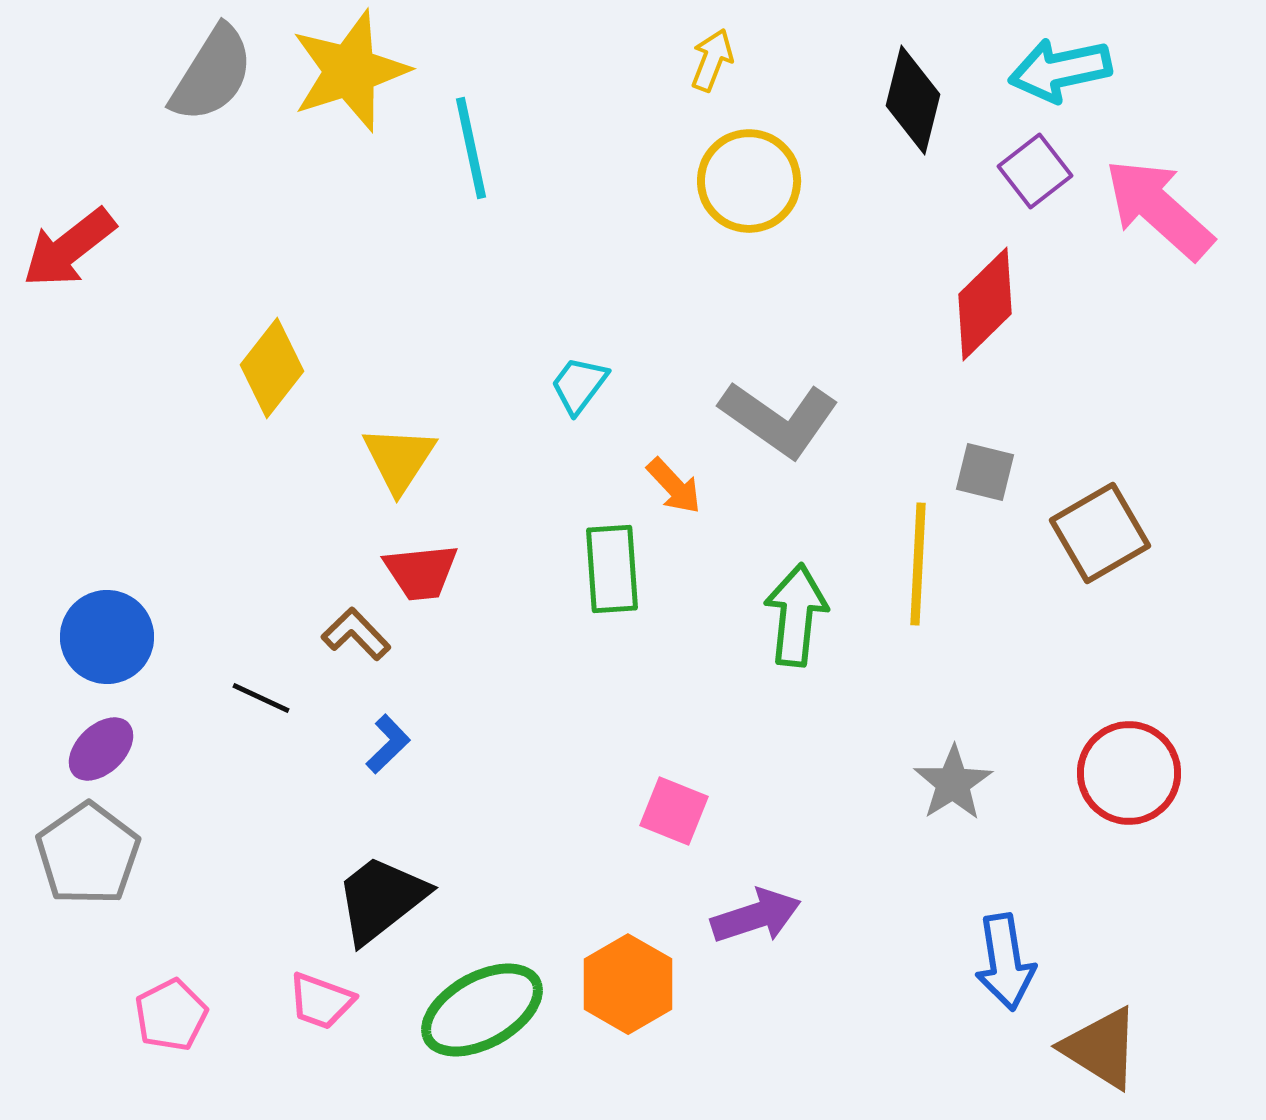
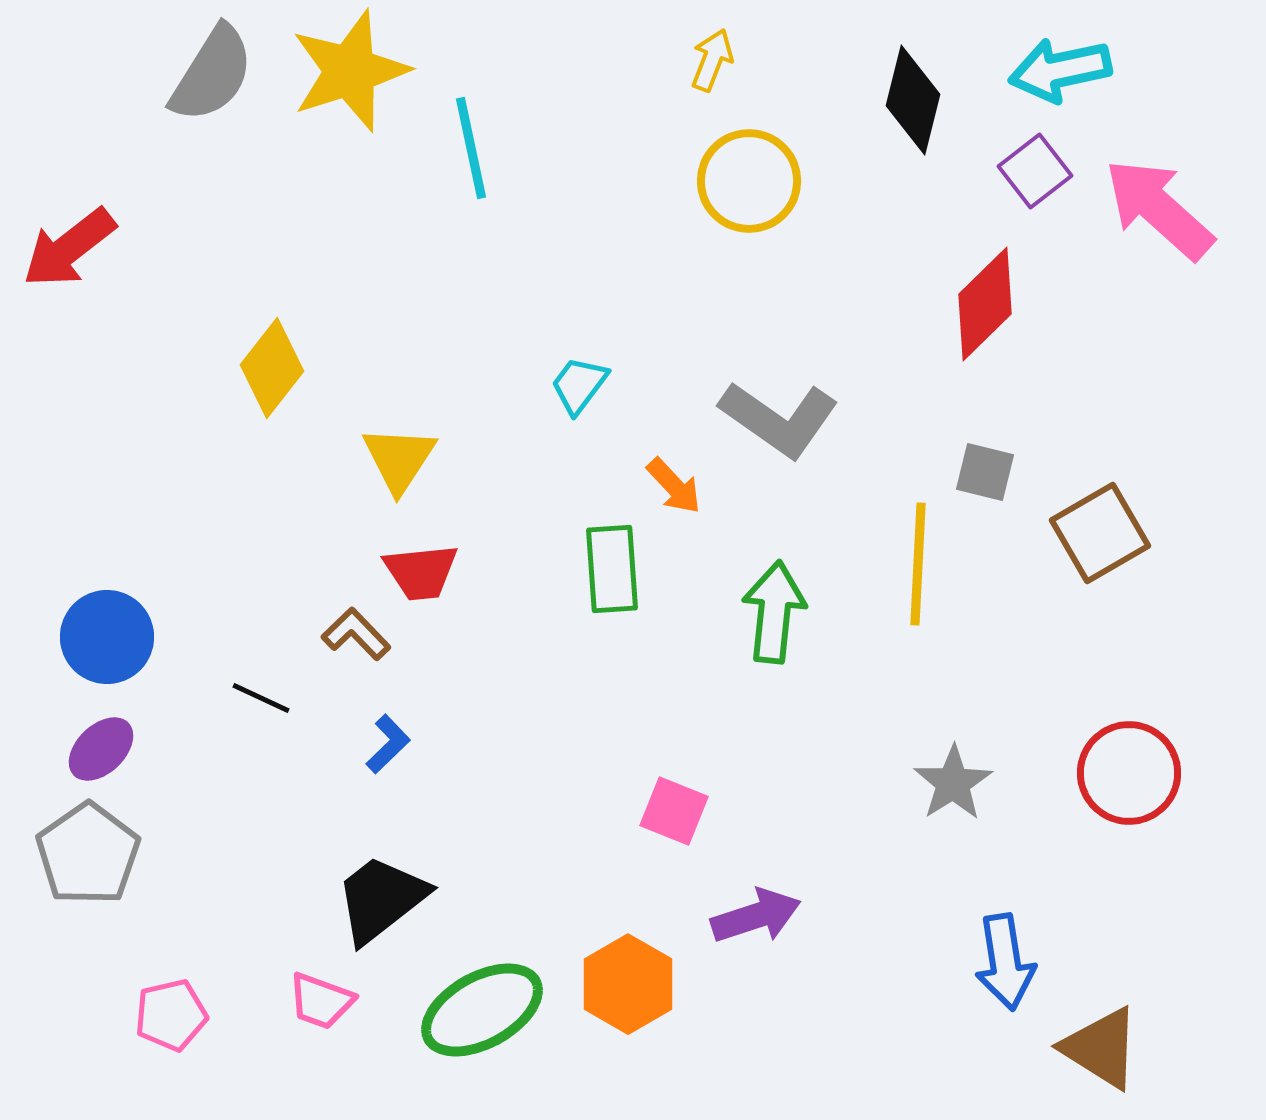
green arrow: moved 22 px left, 3 px up
pink pentagon: rotated 14 degrees clockwise
